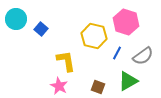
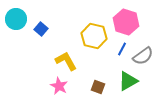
blue line: moved 5 px right, 4 px up
yellow L-shape: rotated 20 degrees counterclockwise
